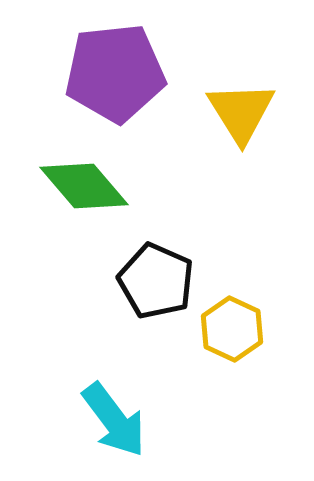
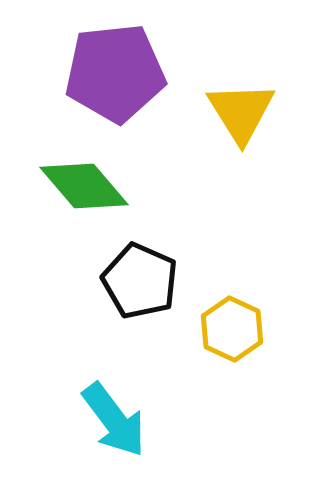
black pentagon: moved 16 px left
